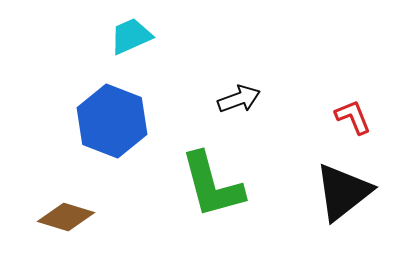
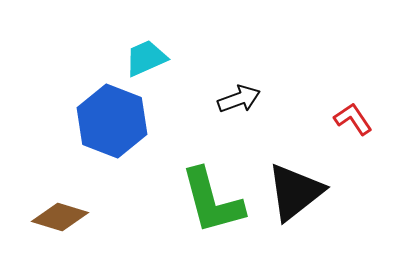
cyan trapezoid: moved 15 px right, 22 px down
red L-shape: moved 2 px down; rotated 12 degrees counterclockwise
green L-shape: moved 16 px down
black triangle: moved 48 px left
brown diamond: moved 6 px left
